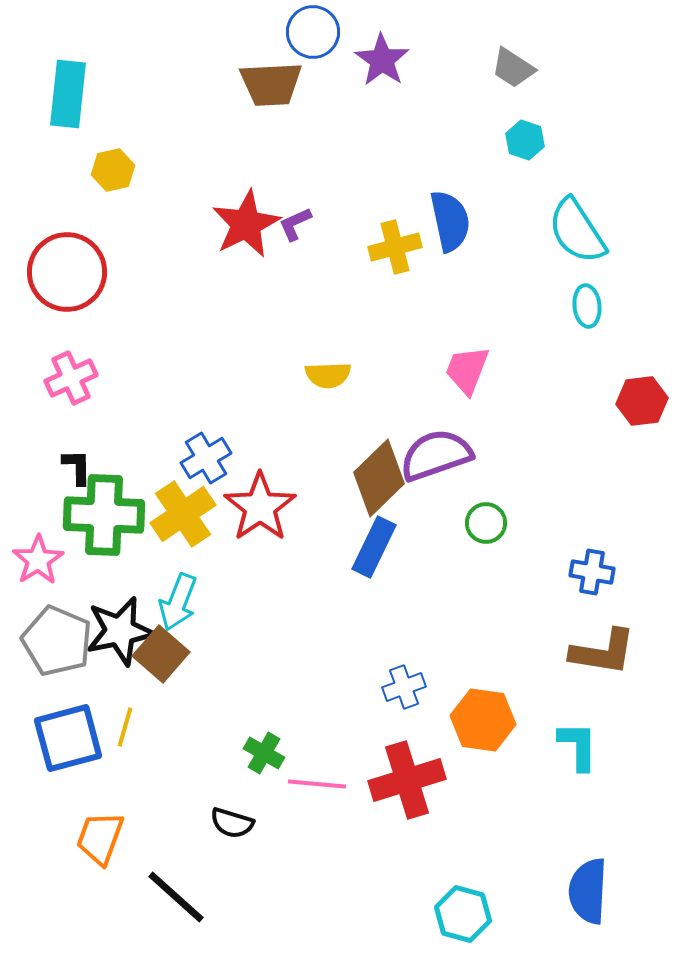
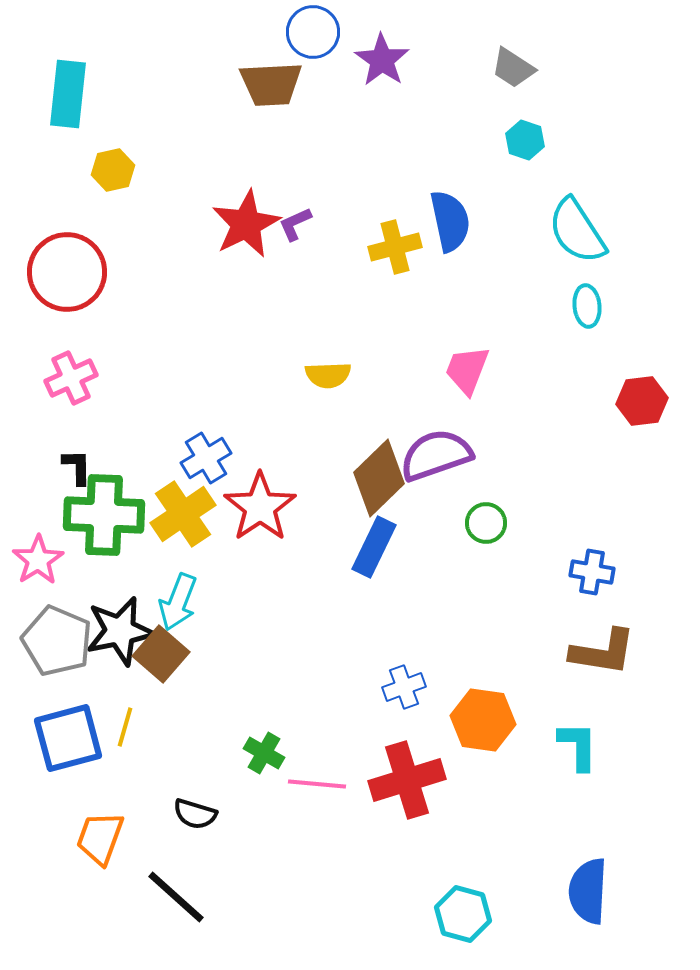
black semicircle at (232, 823): moved 37 px left, 9 px up
